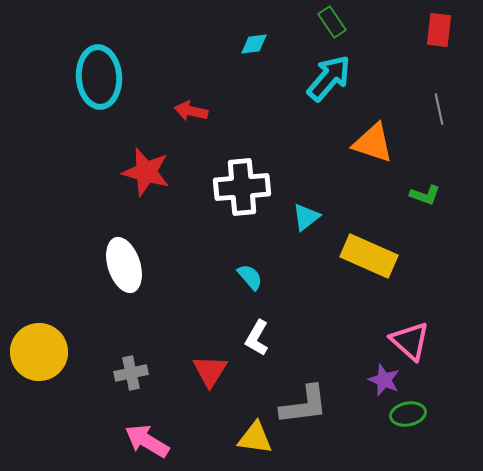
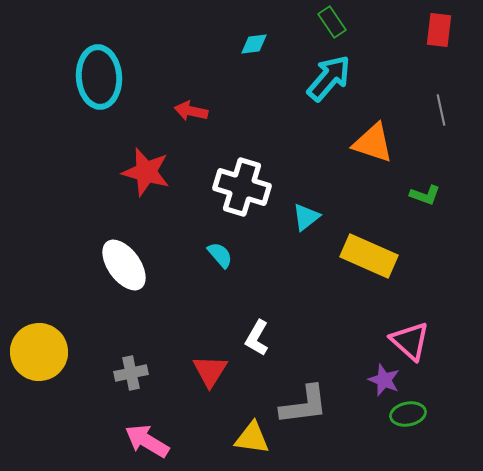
gray line: moved 2 px right, 1 px down
white cross: rotated 22 degrees clockwise
white ellipse: rotated 18 degrees counterclockwise
cyan semicircle: moved 30 px left, 22 px up
yellow triangle: moved 3 px left
